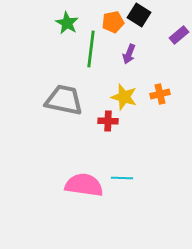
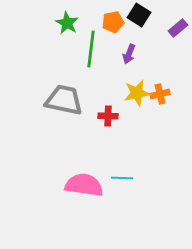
purple rectangle: moved 1 px left, 7 px up
yellow star: moved 13 px right, 4 px up; rotated 28 degrees counterclockwise
red cross: moved 5 px up
